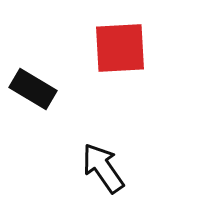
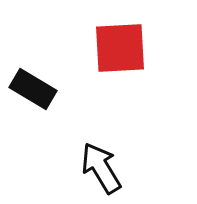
black arrow: moved 2 px left; rotated 4 degrees clockwise
